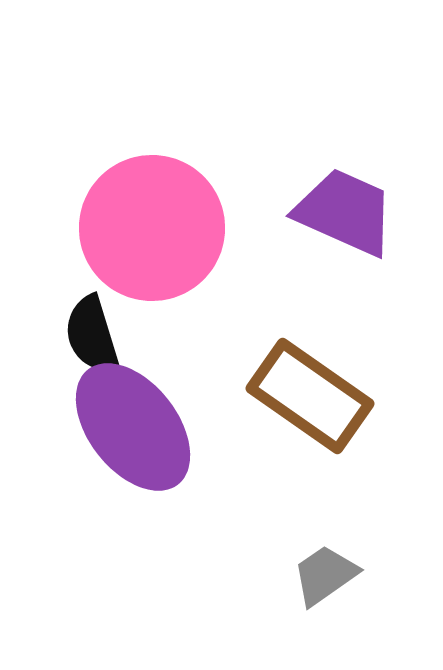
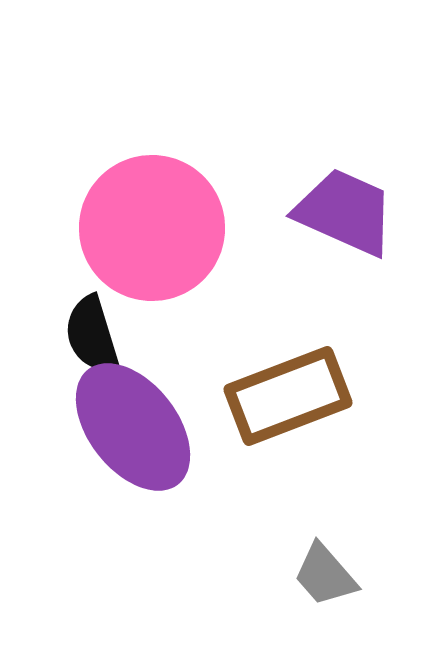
brown rectangle: moved 22 px left; rotated 56 degrees counterclockwise
gray trapezoid: rotated 96 degrees counterclockwise
